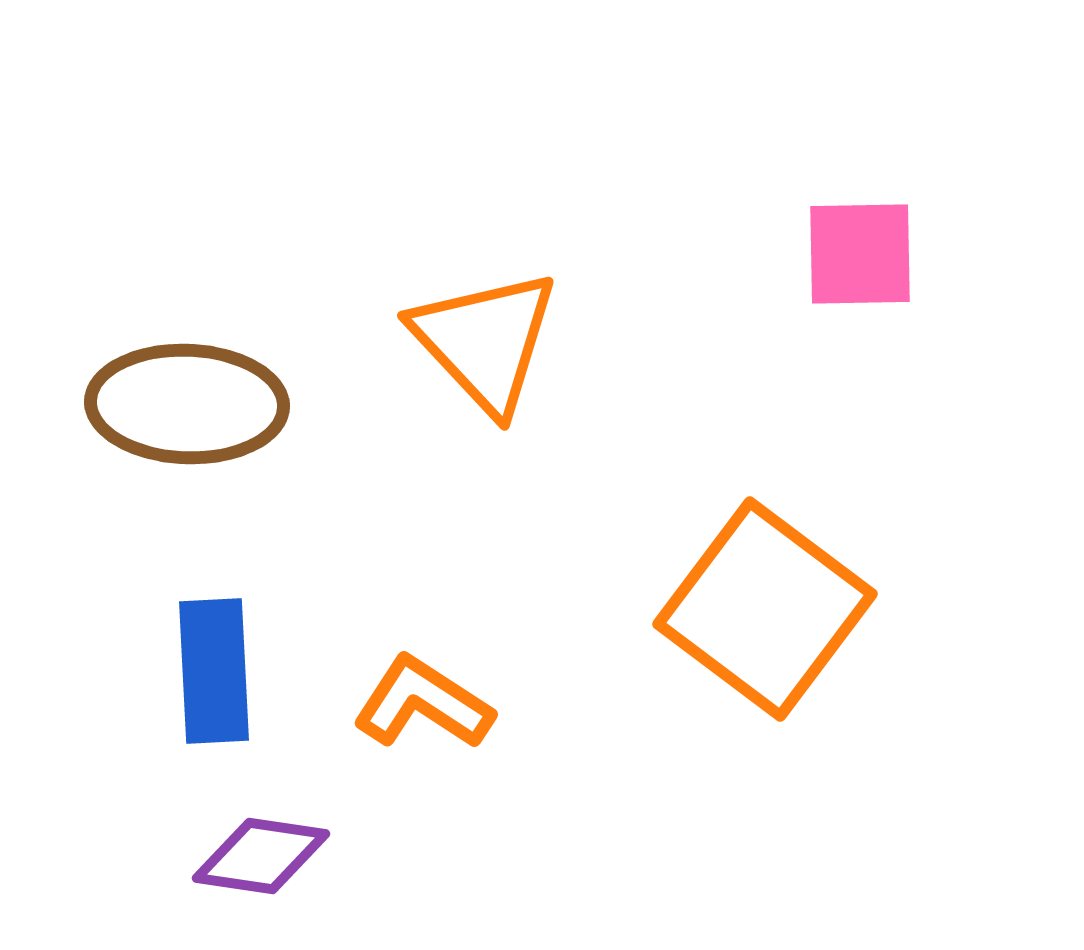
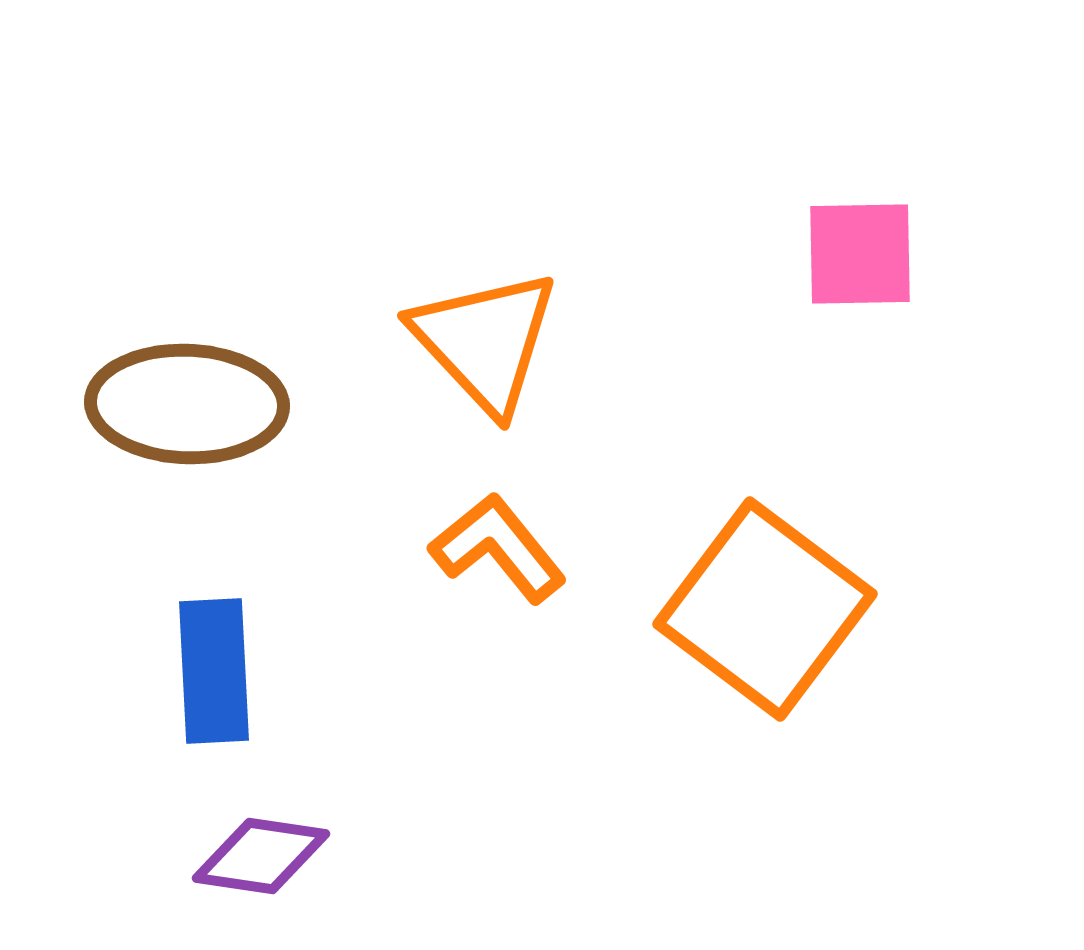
orange L-shape: moved 75 px right, 155 px up; rotated 18 degrees clockwise
